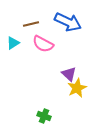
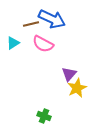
blue arrow: moved 16 px left, 3 px up
purple triangle: rotated 28 degrees clockwise
